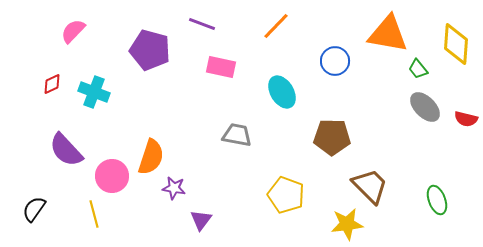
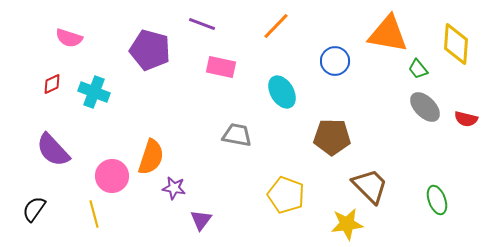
pink semicircle: moved 4 px left, 7 px down; rotated 116 degrees counterclockwise
purple semicircle: moved 13 px left
